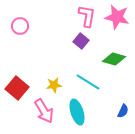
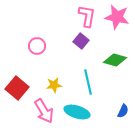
pink circle: moved 17 px right, 20 px down
green diamond: moved 1 px right, 1 px down
cyan line: rotated 45 degrees clockwise
cyan ellipse: rotated 55 degrees counterclockwise
